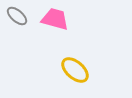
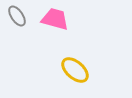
gray ellipse: rotated 15 degrees clockwise
